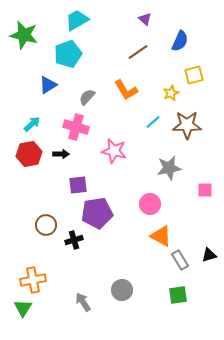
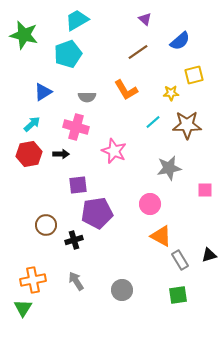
blue semicircle: rotated 25 degrees clockwise
blue triangle: moved 5 px left, 7 px down
yellow star: rotated 21 degrees clockwise
gray semicircle: rotated 132 degrees counterclockwise
pink star: rotated 10 degrees clockwise
gray arrow: moved 7 px left, 21 px up
